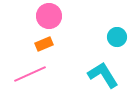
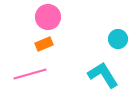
pink circle: moved 1 px left, 1 px down
cyan circle: moved 1 px right, 2 px down
pink line: rotated 8 degrees clockwise
